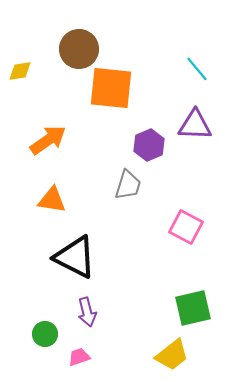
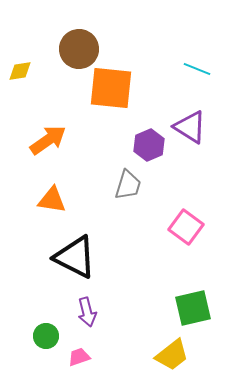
cyan line: rotated 28 degrees counterclockwise
purple triangle: moved 5 px left, 2 px down; rotated 30 degrees clockwise
pink square: rotated 8 degrees clockwise
green circle: moved 1 px right, 2 px down
